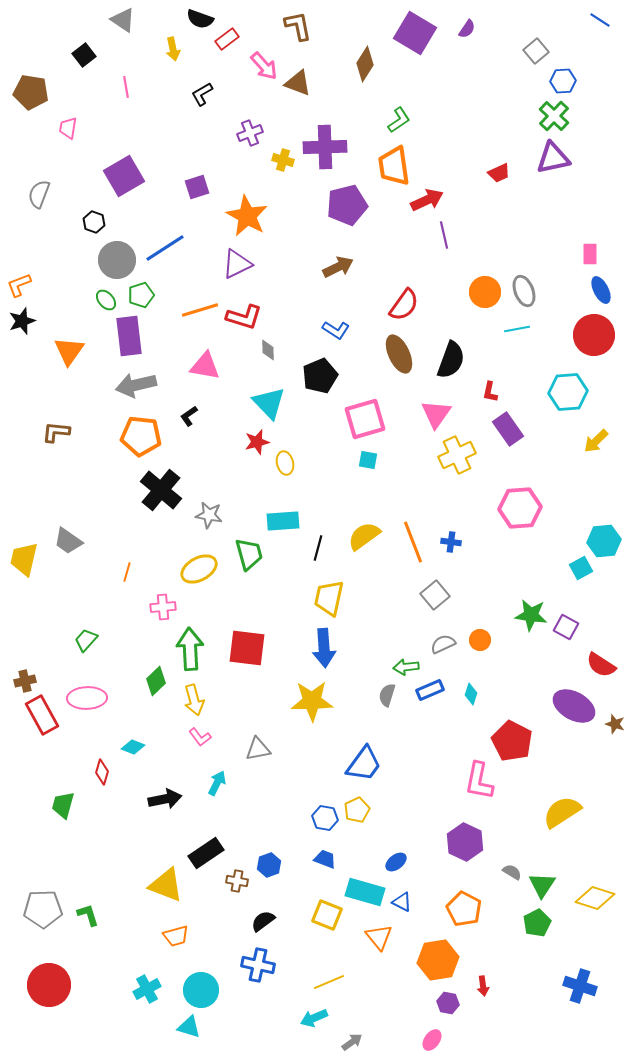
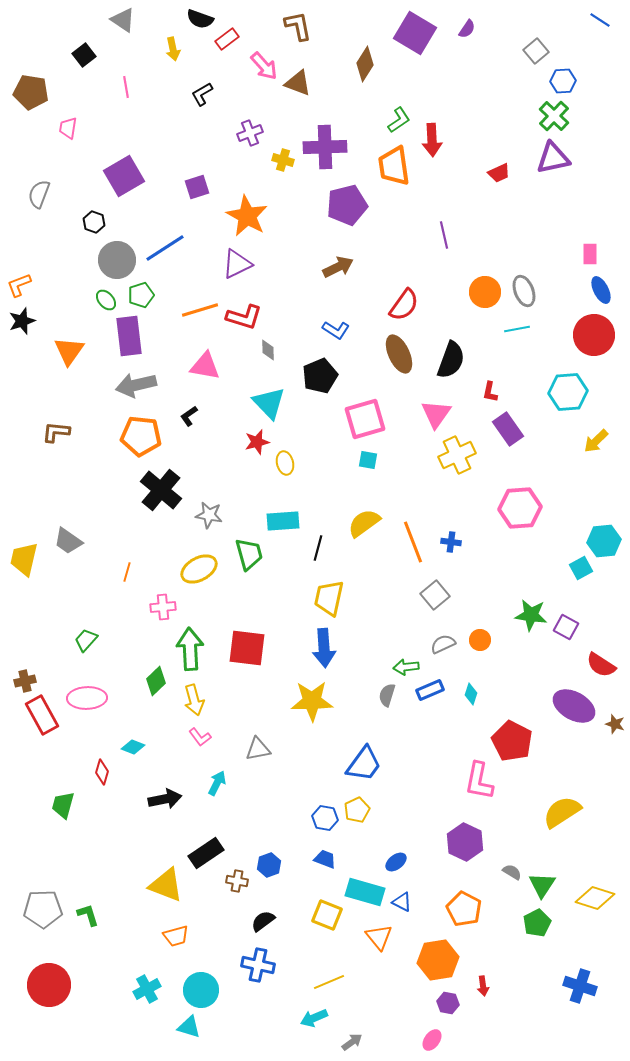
red arrow at (427, 200): moved 5 px right, 60 px up; rotated 112 degrees clockwise
yellow semicircle at (364, 536): moved 13 px up
